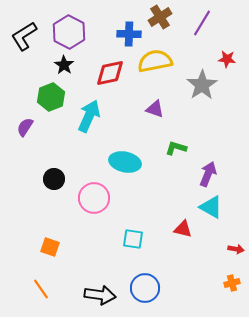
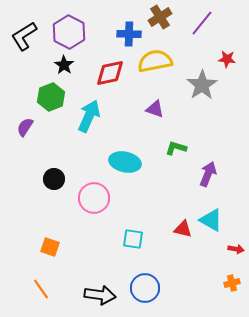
purple line: rotated 8 degrees clockwise
cyan triangle: moved 13 px down
